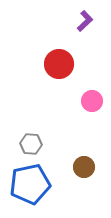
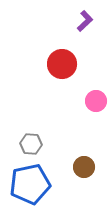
red circle: moved 3 px right
pink circle: moved 4 px right
